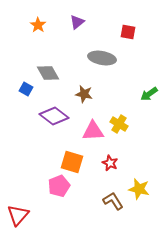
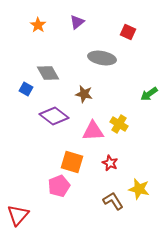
red square: rotated 14 degrees clockwise
